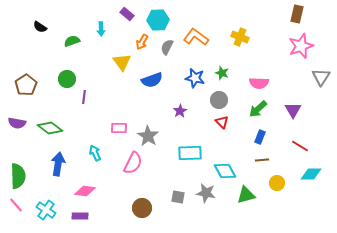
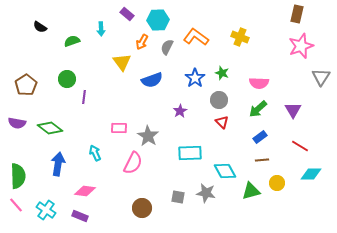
blue star at (195, 78): rotated 24 degrees clockwise
blue rectangle at (260, 137): rotated 32 degrees clockwise
green triangle at (246, 195): moved 5 px right, 4 px up
purple rectangle at (80, 216): rotated 21 degrees clockwise
